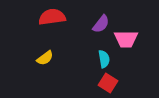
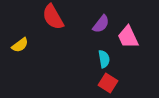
red semicircle: moved 1 px right; rotated 112 degrees counterclockwise
pink trapezoid: moved 2 px right, 2 px up; rotated 65 degrees clockwise
yellow semicircle: moved 25 px left, 13 px up
